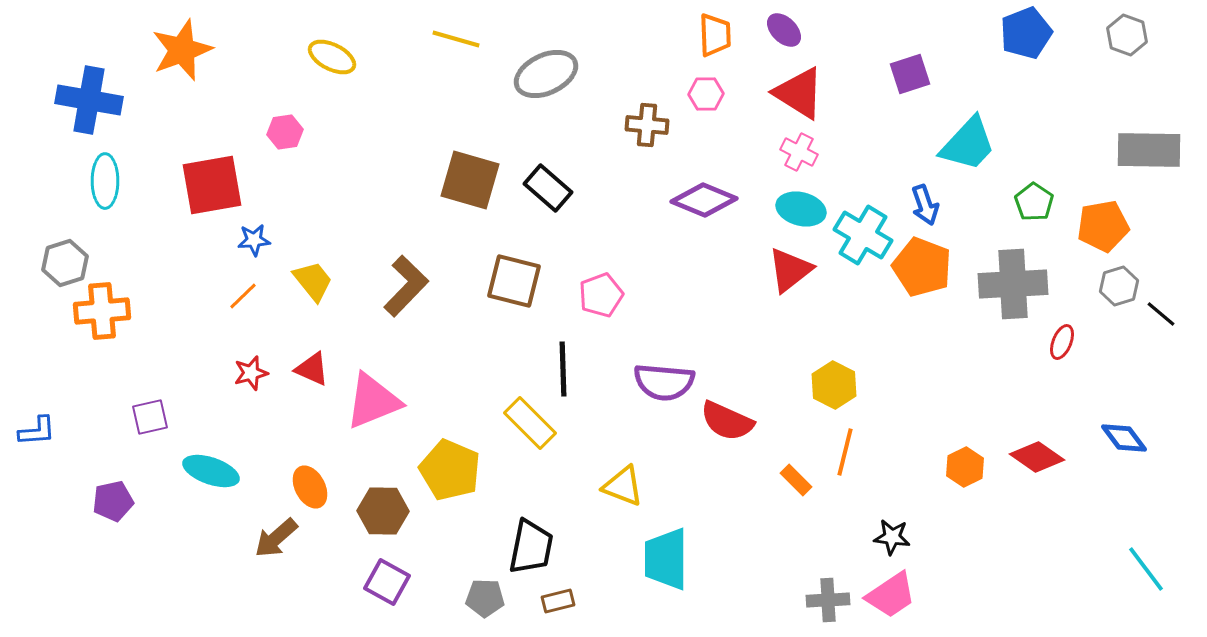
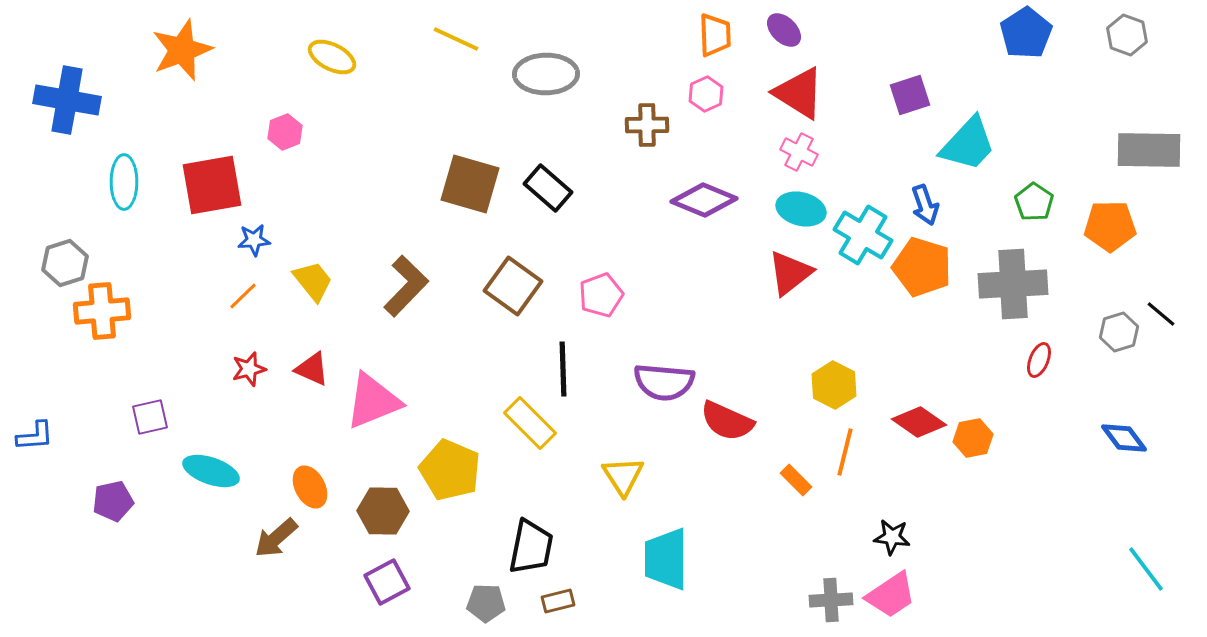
blue pentagon at (1026, 33): rotated 12 degrees counterclockwise
yellow line at (456, 39): rotated 9 degrees clockwise
gray ellipse at (546, 74): rotated 24 degrees clockwise
purple square at (910, 74): moved 21 px down
pink hexagon at (706, 94): rotated 24 degrees counterclockwise
blue cross at (89, 100): moved 22 px left
brown cross at (647, 125): rotated 6 degrees counterclockwise
pink hexagon at (285, 132): rotated 12 degrees counterclockwise
brown square at (470, 180): moved 4 px down
cyan ellipse at (105, 181): moved 19 px right, 1 px down
orange pentagon at (1103, 226): moved 7 px right; rotated 9 degrees clockwise
orange pentagon at (922, 267): rotated 4 degrees counterclockwise
red triangle at (790, 270): moved 3 px down
brown square at (514, 281): moved 1 px left, 5 px down; rotated 22 degrees clockwise
gray hexagon at (1119, 286): moved 46 px down
red ellipse at (1062, 342): moved 23 px left, 18 px down
red star at (251, 373): moved 2 px left, 4 px up
blue L-shape at (37, 431): moved 2 px left, 5 px down
red diamond at (1037, 457): moved 118 px left, 35 px up
orange hexagon at (965, 467): moved 8 px right, 29 px up; rotated 15 degrees clockwise
yellow triangle at (623, 486): moved 10 px up; rotated 36 degrees clockwise
purple square at (387, 582): rotated 33 degrees clockwise
gray pentagon at (485, 598): moved 1 px right, 5 px down
gray cross at (828, 600): moved 3 px right
